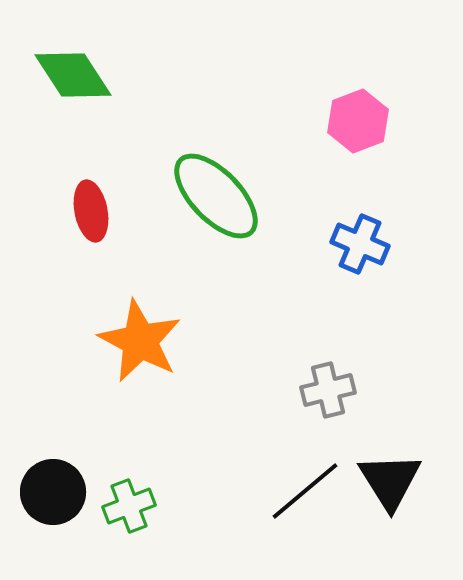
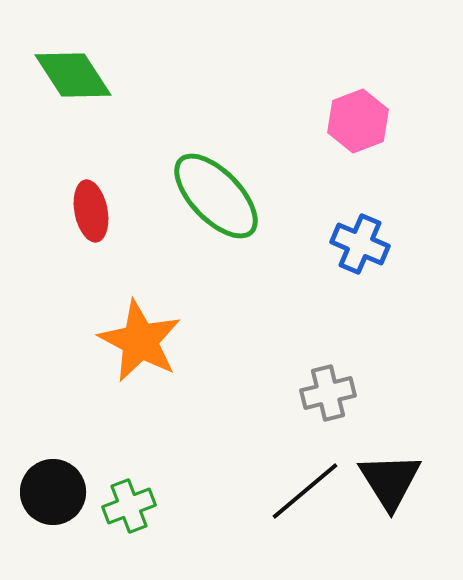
gray cross: moved 3 px down
